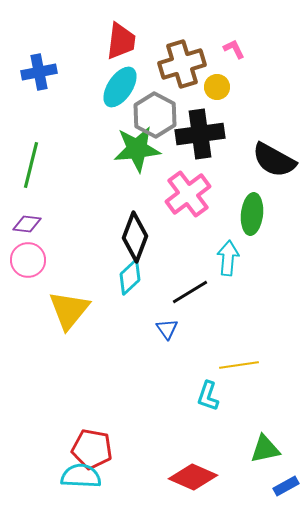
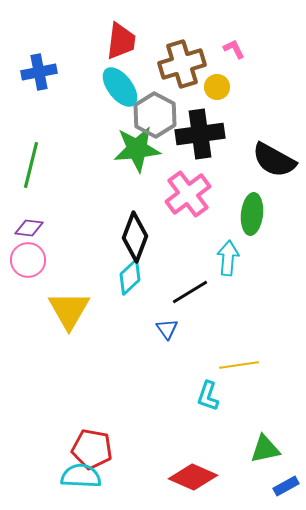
cyan ellipse: rotated 72 degrees counterclockwise
purple diamond: moved 2 px right, 4 px down
yellow triangle: rotated 9 degrees counterclockwise
